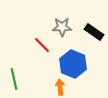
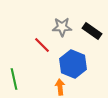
black rectangle: moved 2 px left, 1 px up
